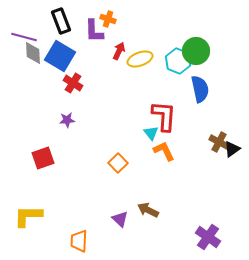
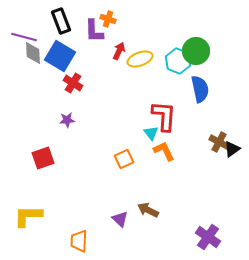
orange square: moved 6 px right, 4 px up; rotated 18 degrees clockwise
